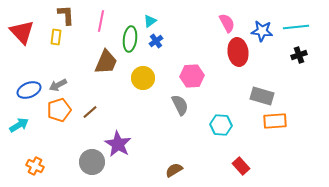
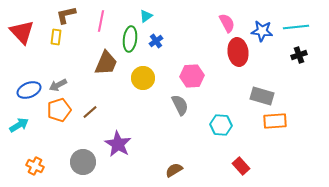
brown L-shape: rotated 100 degrees counterclockwise
cyan triangle: moved 4 px left, 5 px up
brown trapezoid: moved 1 px down
gray circle: moved 9 px left
